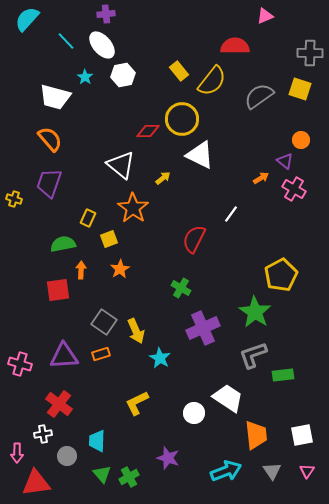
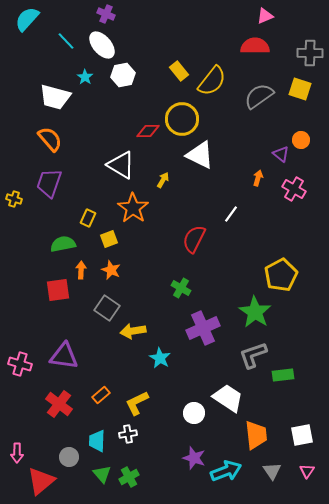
purple cross at (106, 14): rotated 30 degrees clockwise
red semicircle at (235, 46): moved 20 px right
purple triangle at (285, 161): moved 4 px left, 7 px up
white triangle at (121, 165): rotated 8 degrees counterclockwise
yellow arrow at (163, 178): moved 2 px down; rotated 21 degrees counterclockwise
orange arrow at (261, 178): moved 3 px left; rotated 42 degrees counterclockwise
orange star at (120, 269): moved 9 px left, 1 px down; rotated 18 degrees counterclockwise
gray square at (104, 322): moved 3 px right, 14 px up
yellow arrow at (136, 331): moved 3 px left; rotated 105 degrees clockwise
orange rectangle at (101, 354): moved 41 px down; rotated 24 degrees counterclockwise
purple triangle at (64, 356): rotated 12 degrees clockwise
white cross at (43, 434): moved 85 px right
gray circle at (67, 456): moved 2 px right, 1 px down
purple star at (168, 458): moved 26 px right
red triangle at (36, 483): moved 5 px right, 2 px up; rotated 32 degrees counterclockwise
